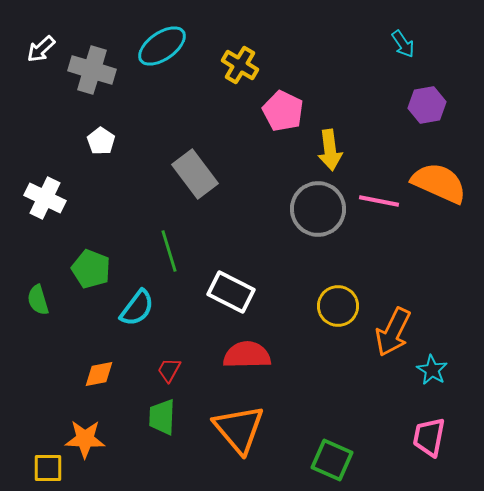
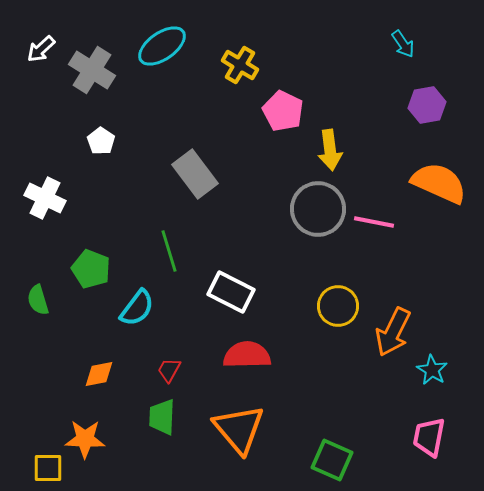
gray cross: rotated 15 degrees clockwise
pink line: moved 5 px left, 21 px down
